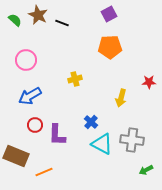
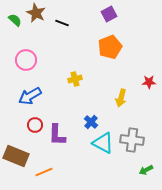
brown star: moved 2 px left, 2 px up
orange pentagon: rotated 20 degrees counterclockwise
cyan triangle: moved 1 px right, 1 px up
